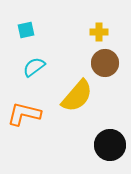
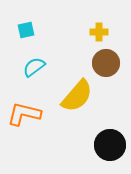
brown circle: moved 1 px right
